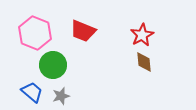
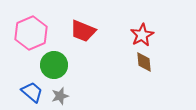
pink hexagon: moved 4 px left; rotated 16 degrees clockwise
green circle: moved 1 px right
gray star: moved 1 px left
